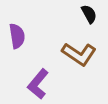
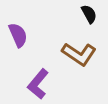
purple semicircle: moved 1 px right, 1 px up; rotated 15 degrees counterclockwise
